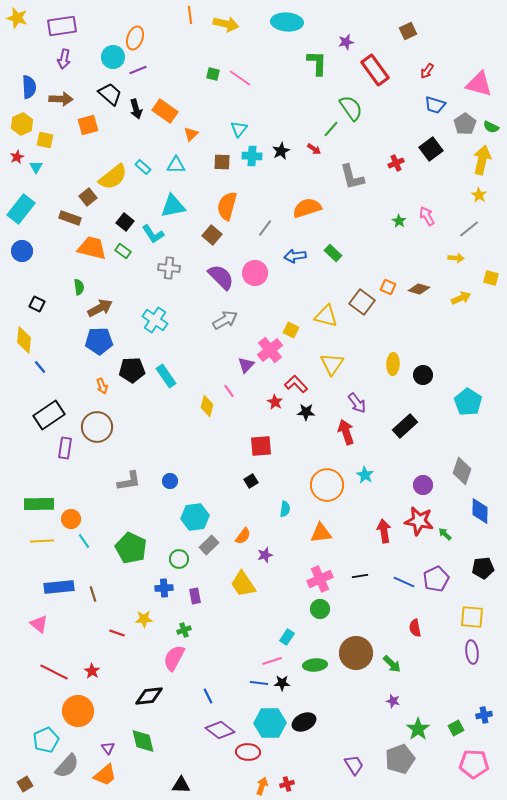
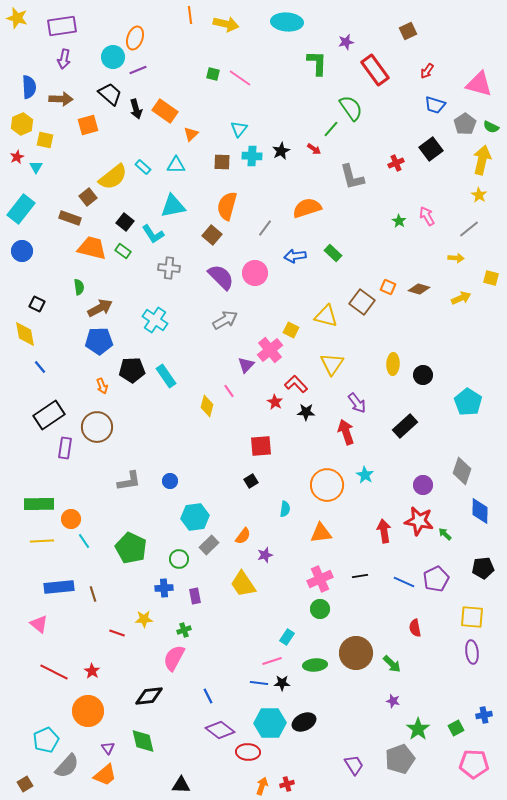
yellow diamond at (24, 340): moved 1 px right, 6 px up; rotated 16 degrees counterclockwise
orange circle at (78, 711): moved 10 px right
